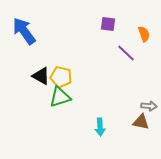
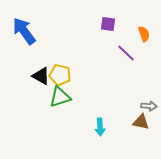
yellow pentagon: moved 1 px left, 2 px up
